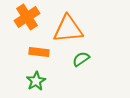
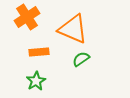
orange triangle: moved 5 px right; rotated 28 degrees clockwise
orange rectangle: rotated 12 degrees counterclockwise
